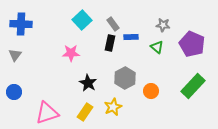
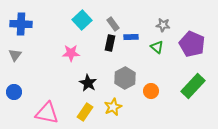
pink triangle: rotated 30 degrees clockwise
